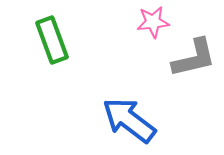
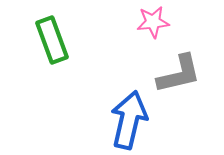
gray L-shape: moved 15 px left, 16 px down
blue arrow: rotated 66 degrees clockwise
